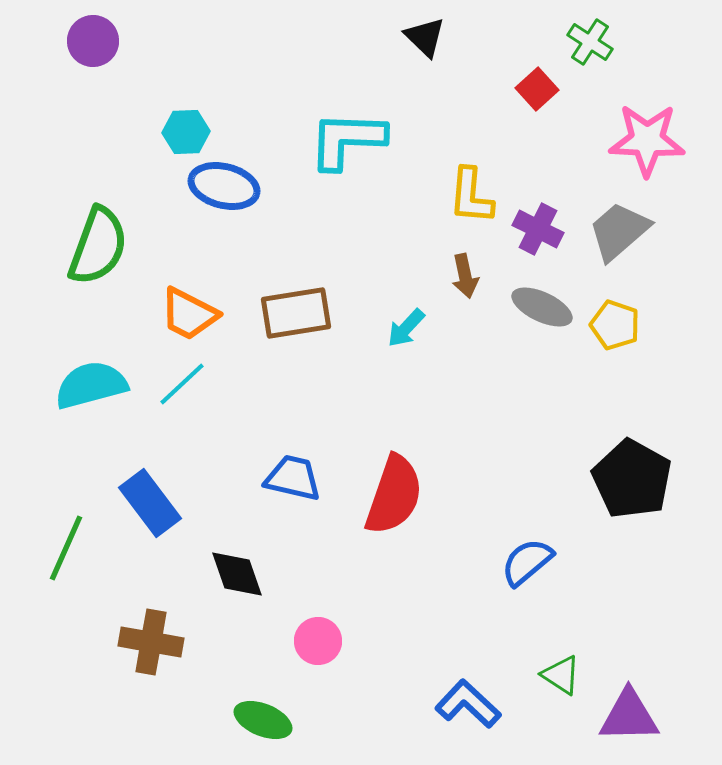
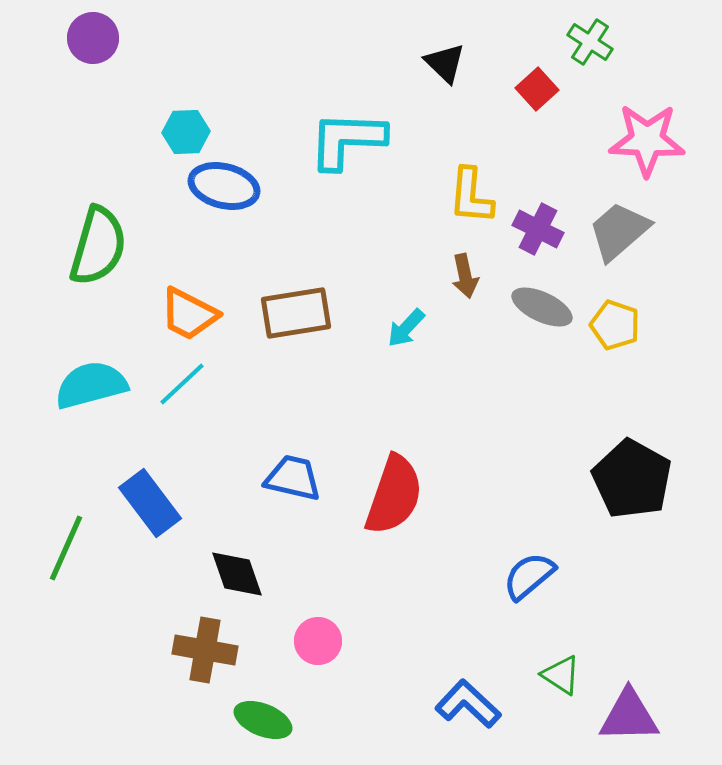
black triangle: moved 20 px right, 26 px down
purple circle: moved 3 px up
green semicircle: rotated 4 degrees counterclockwise
blue semicircle: moved 2 px right, 14 px down
brown cross: moved 54 px right, 8 px down
